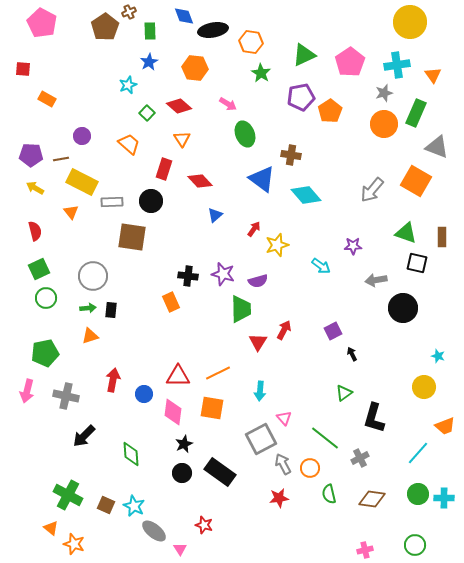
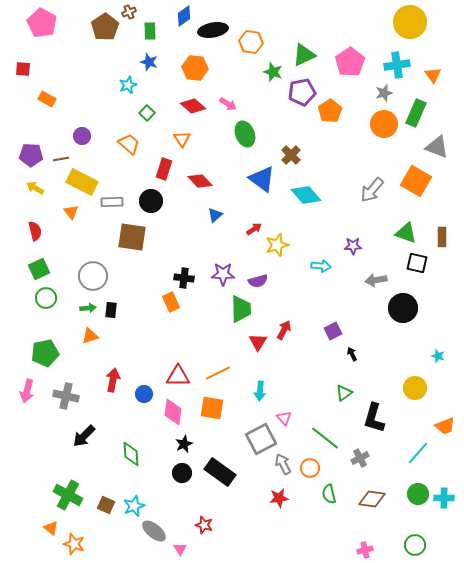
blue diamond at (184, 16): rotated 75 degrees clockwise
blue star at (149, 62): rotated 24 degrees counterclockwise
green star at (261, 73): moved 12 px right, 1 px up; rotated 12 degrees counterclockwise
purple pentagon at (301, 97): moved 1 px right, 5 px up
red diamond at (179, 106): moved 14 px right
brown cross at (291, 155): rotated 36 degrees clockwise
red arrow at (254, 229): rotated 21 degrees clockwise
cyan arrow at (321, 266): rotated 30 degrees counterclockwise
purple star at (223, 274): rotated 15 degrees counterclockwise
black cross at (188, 276): moved 4 px left, 2 px down
yellow circle at (424, 387): moved 9 px left, 1 px down
cyan star at (134, 506): rotated 25 degrees clockwise
